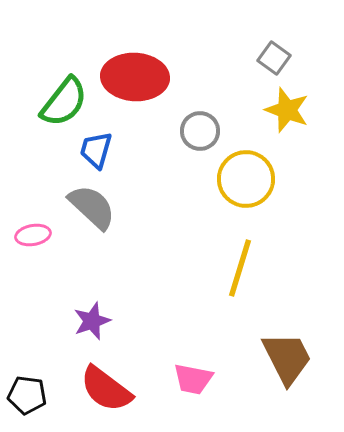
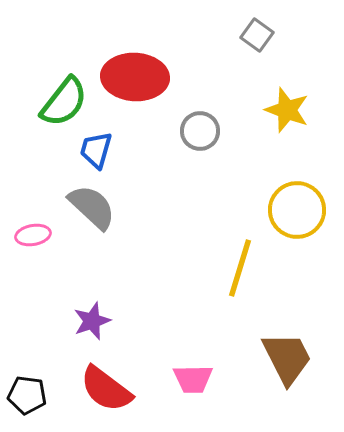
gray square: moved 17 px left, 23 px up
yellow circle: moved 51 px right, 31 px down
pink trapezoid: rotated 12 degrees counterclockwise
